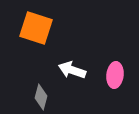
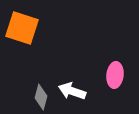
orange square: moved 14 px left
white arrow: moved 21 px down
